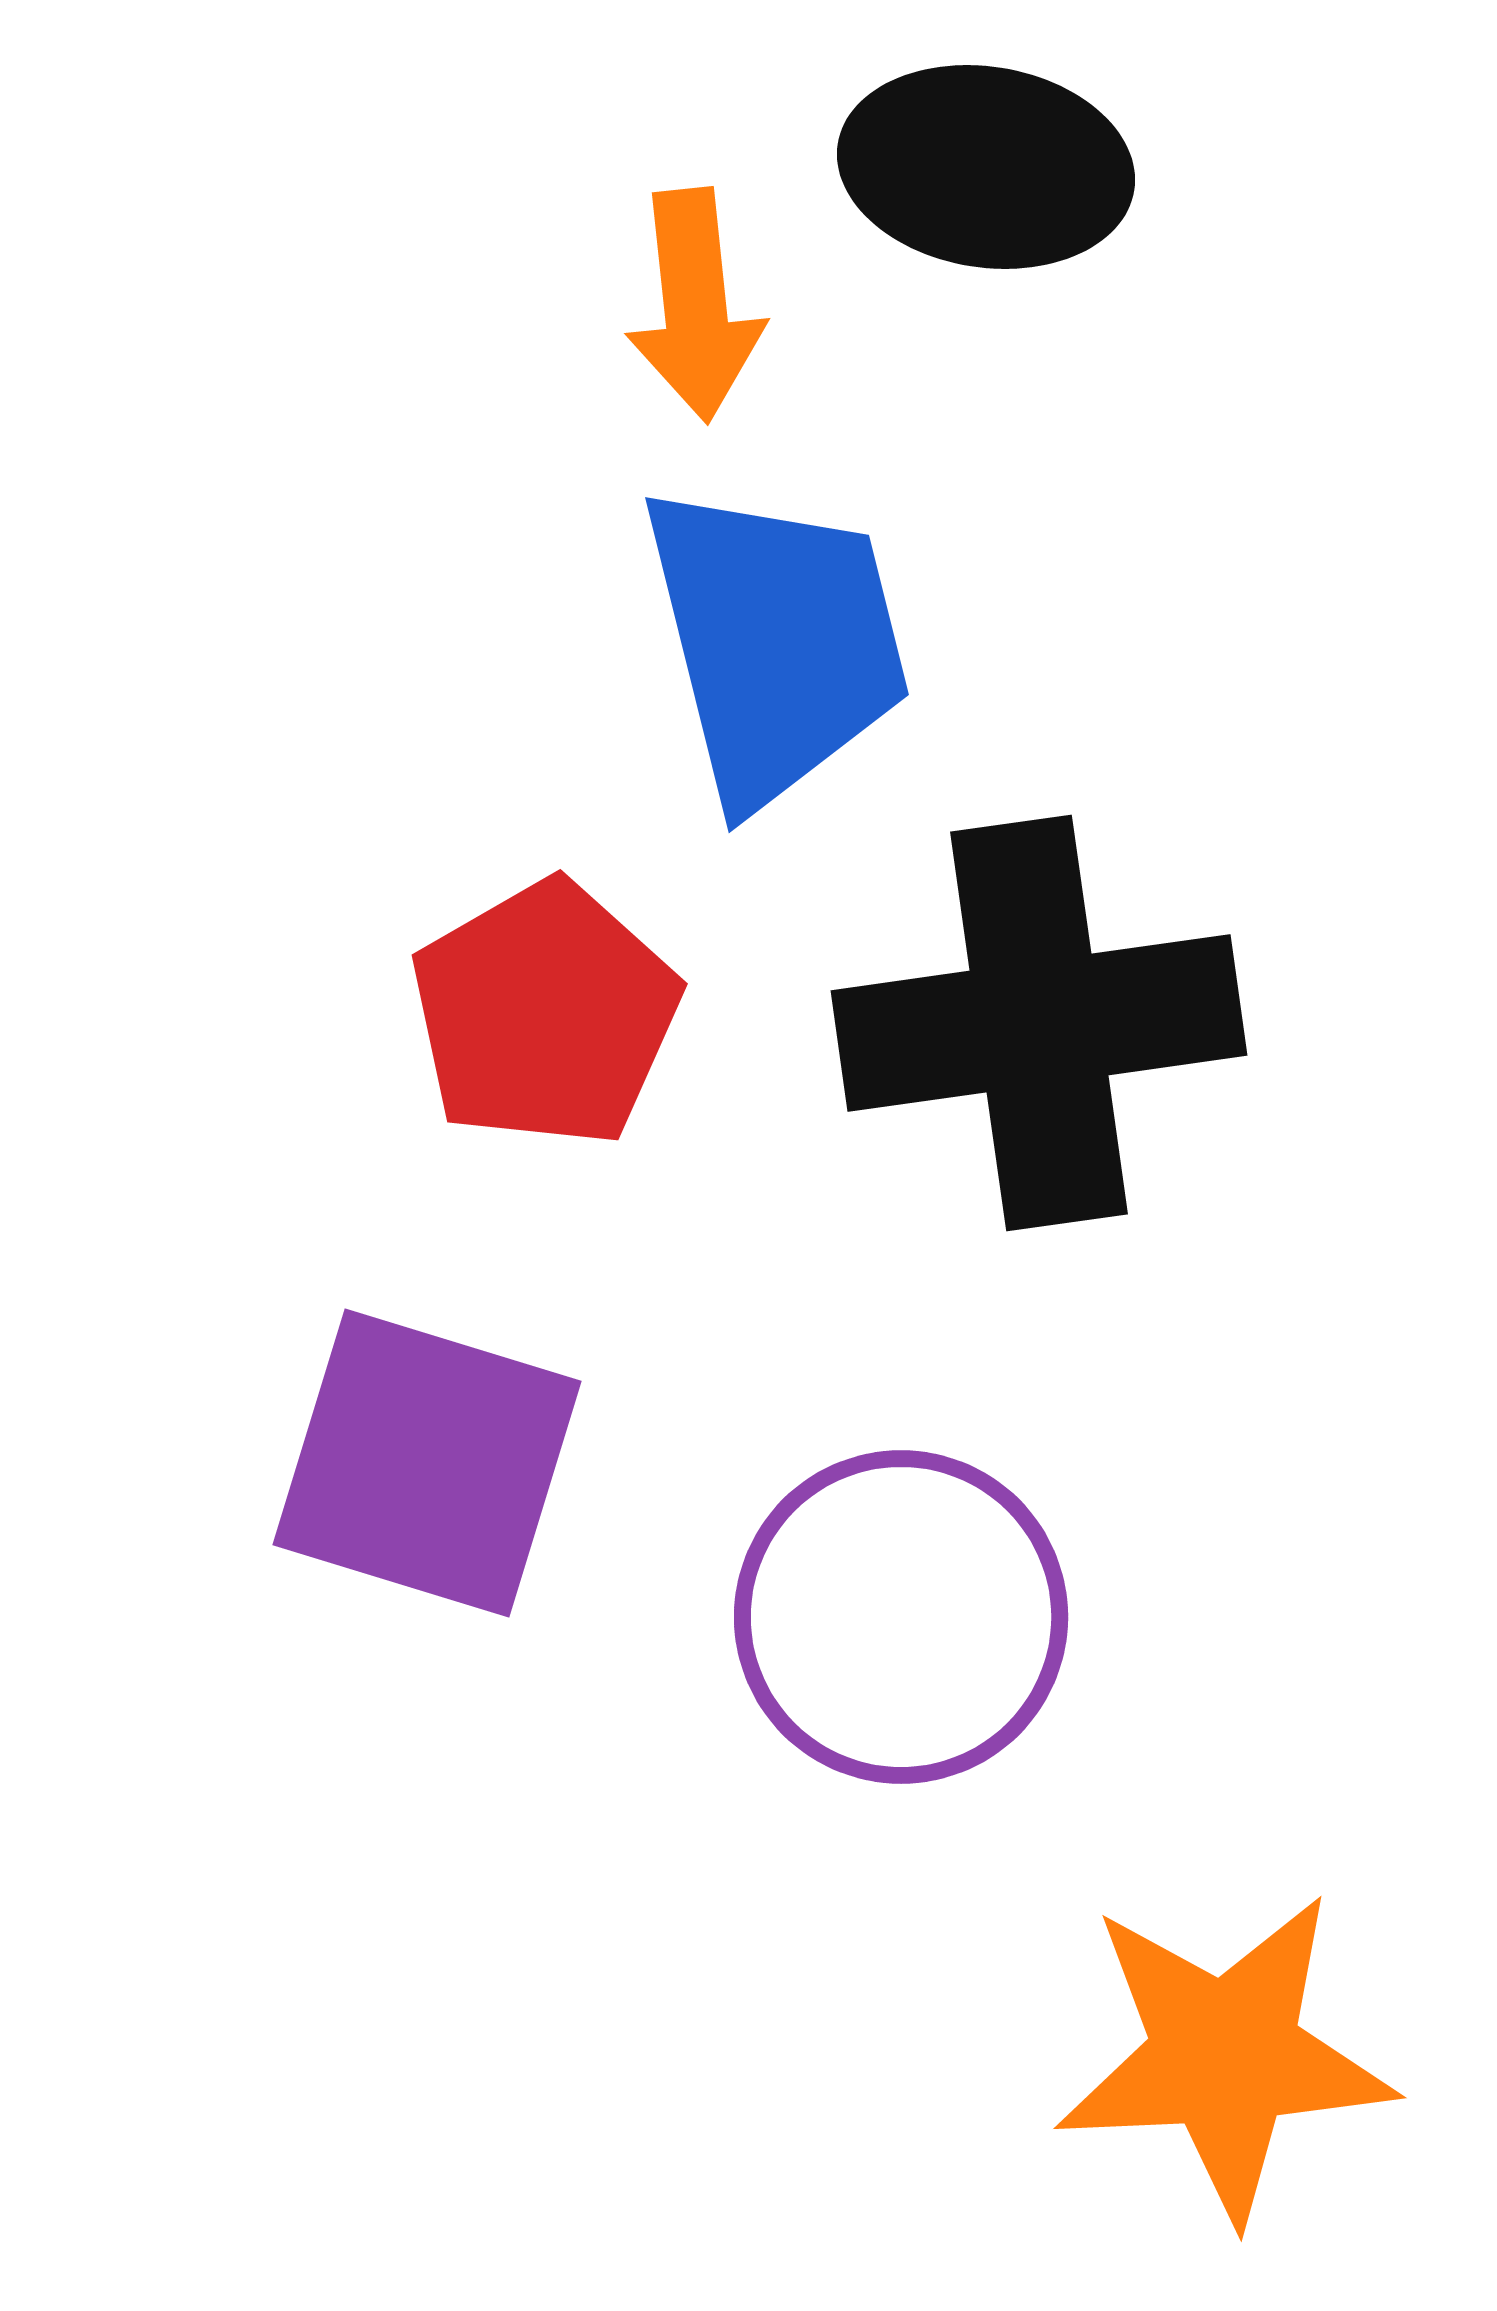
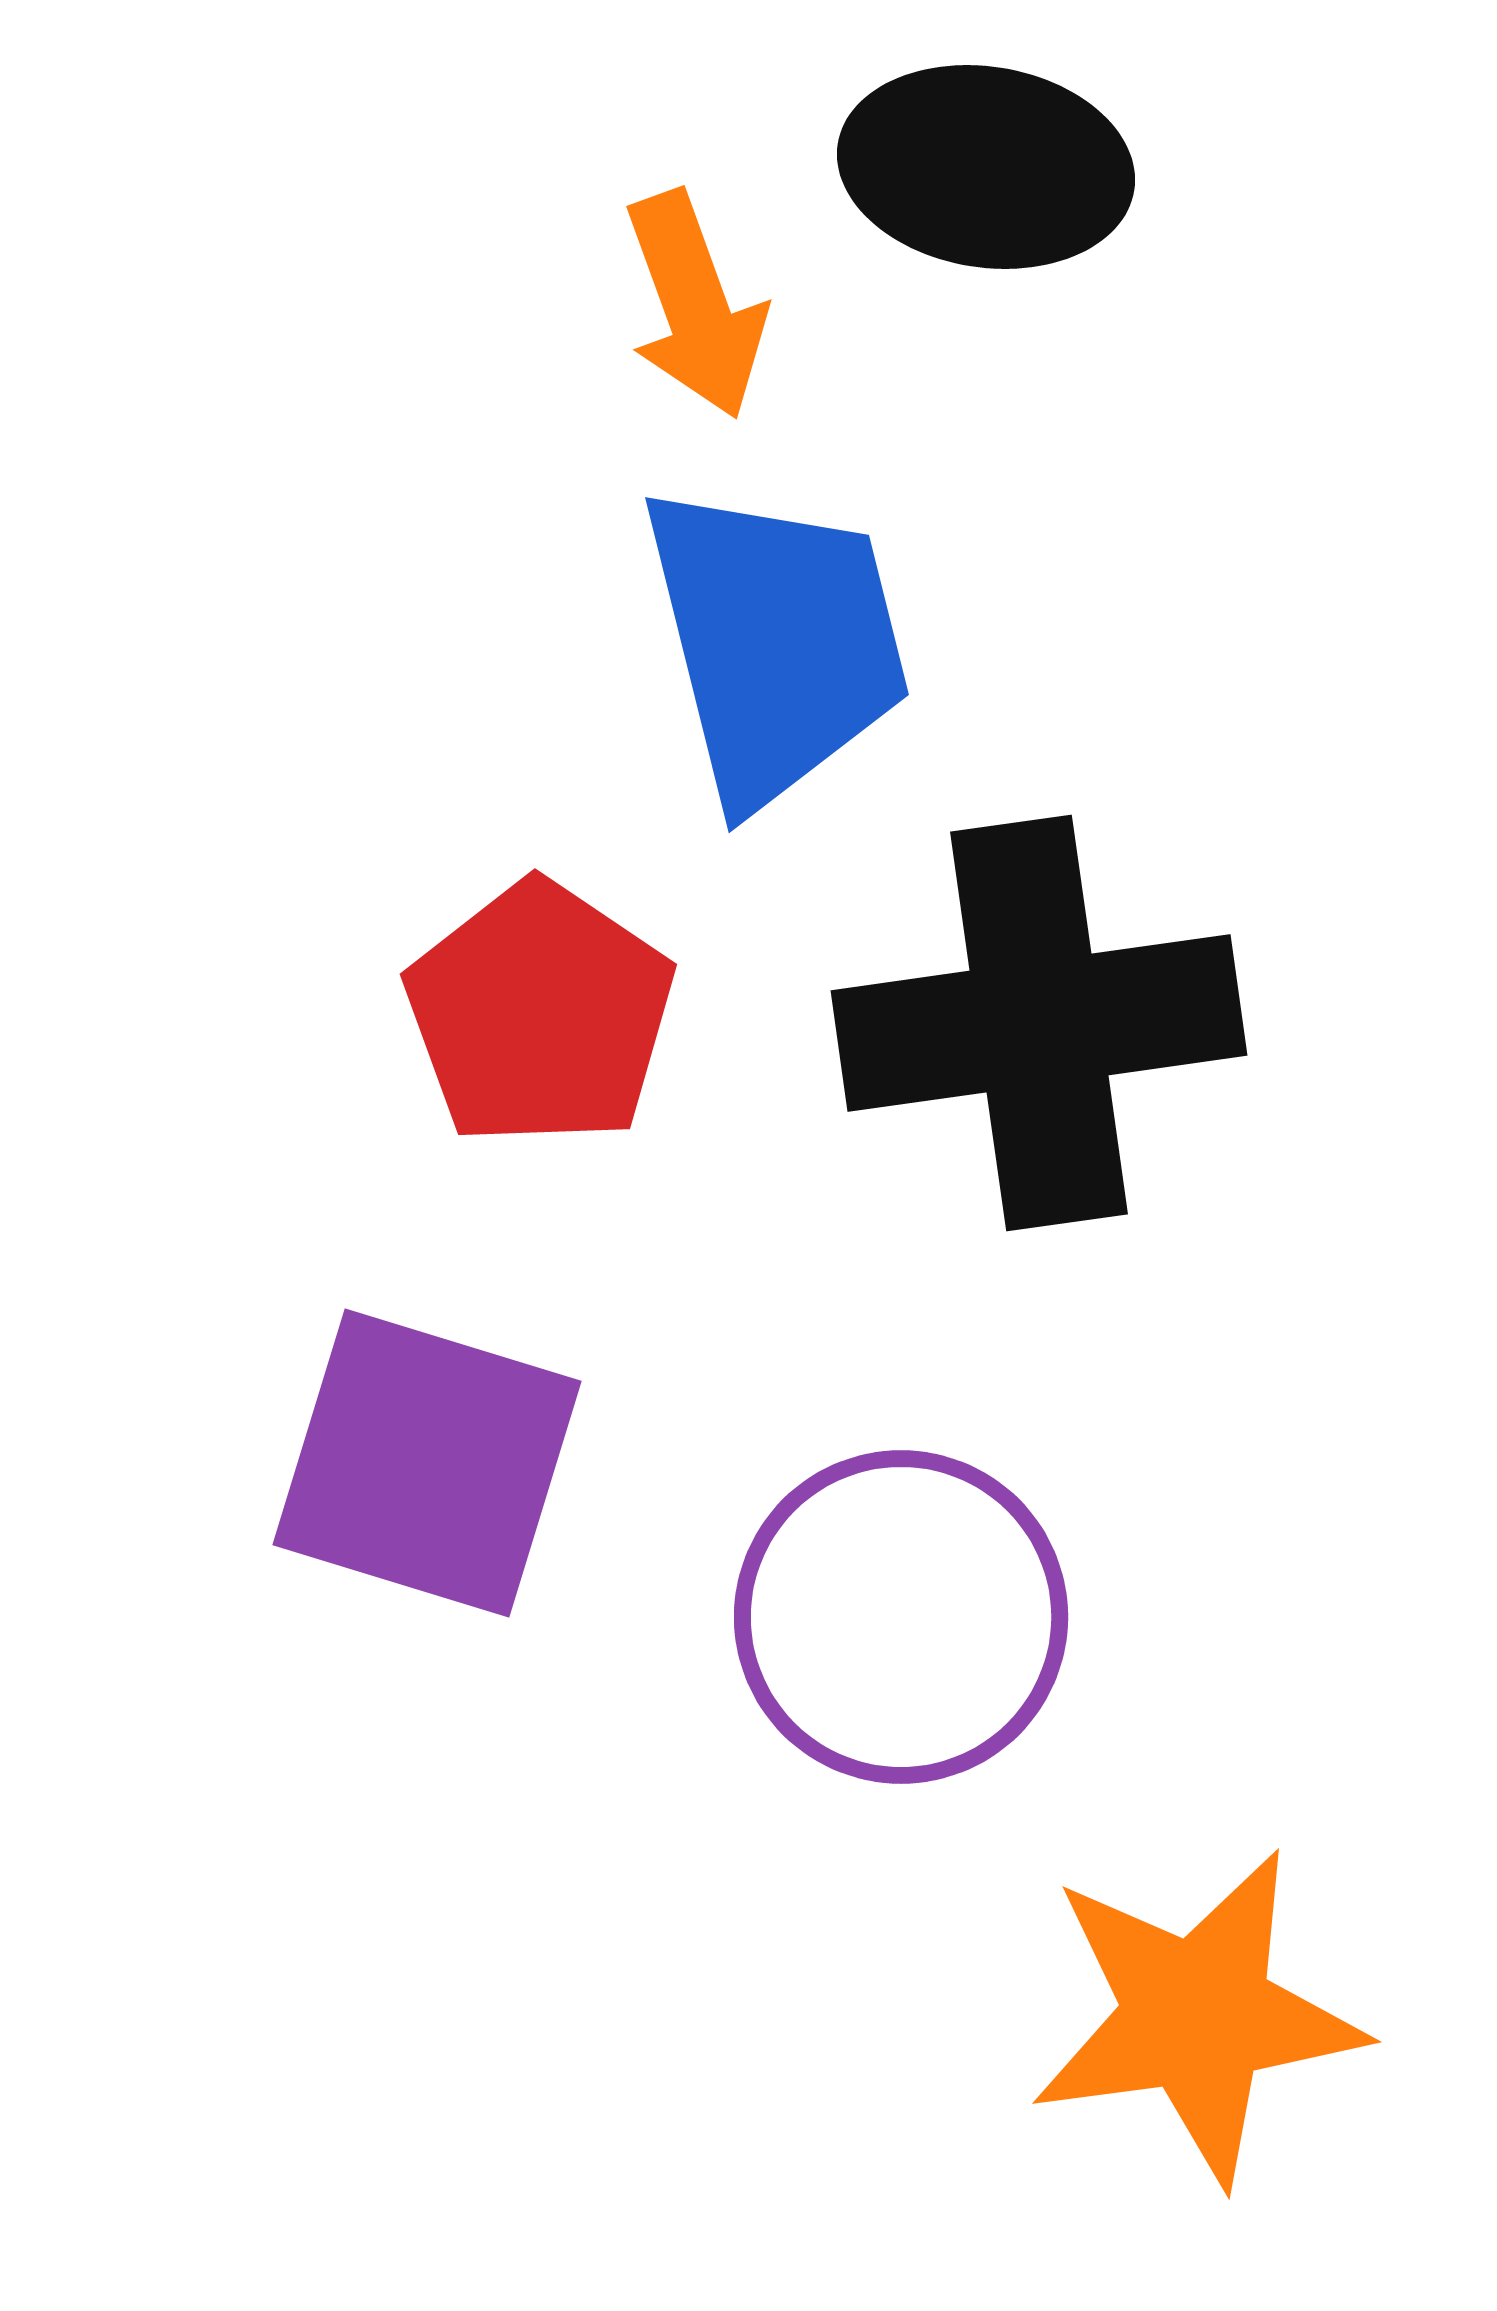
orange arrow: rotated 14 degrees counterclockwise
red pentagon: moved 5 px left; rotated 8 degrees counterclockwise
orange star: moved 28 px left, 40 px up; rotated 5 degrees counterclockwise
